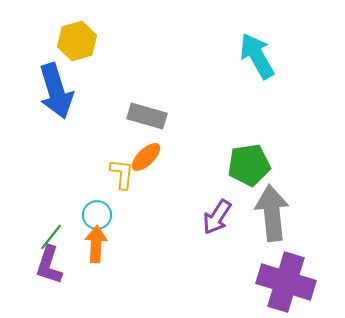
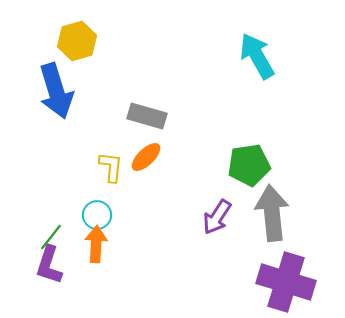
yellow L-shape: moved 11 px left, 7 px up
